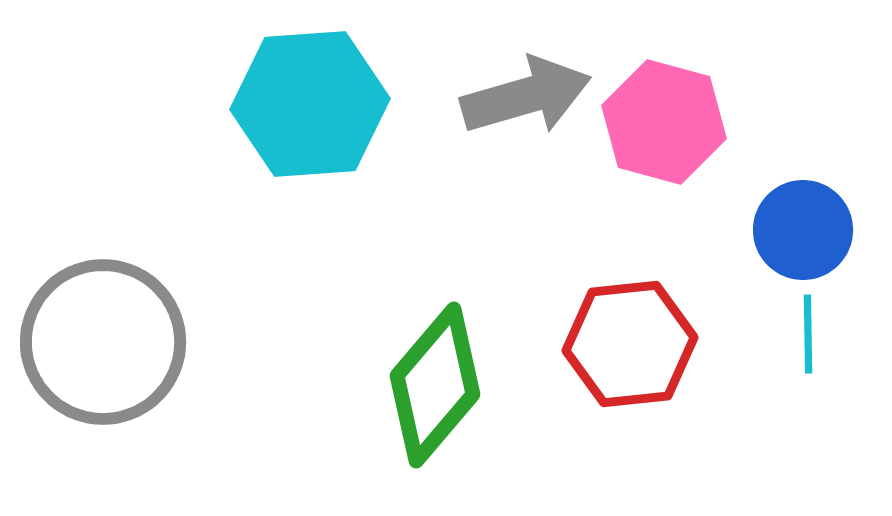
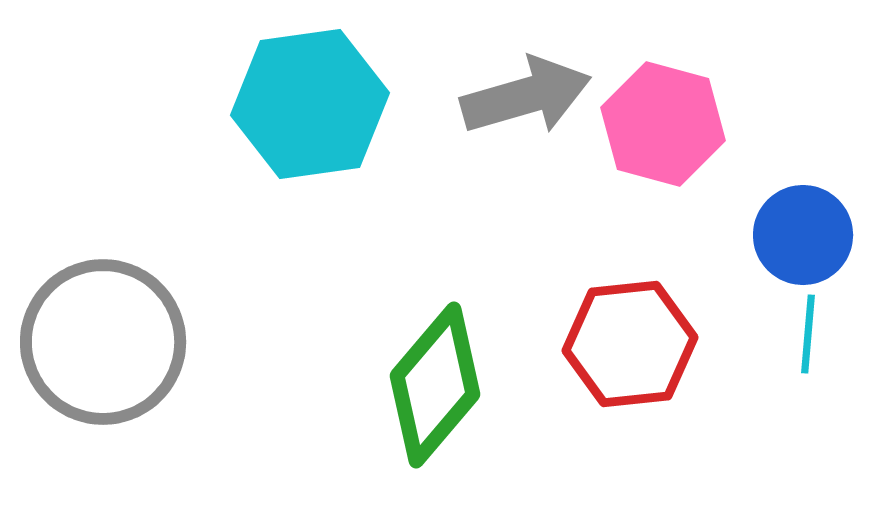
cyan hexagon: rotated 4 degrees counterclockwise
pink hexagon: moved 1 px left, 2 px down
blue circle: moved 5 px down
cyan line: rotated 6 degrees clockwise
